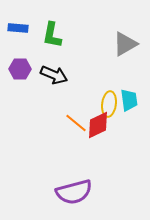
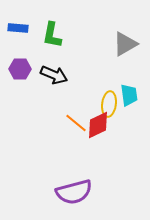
cyan trapezoid: moved 5 px up
